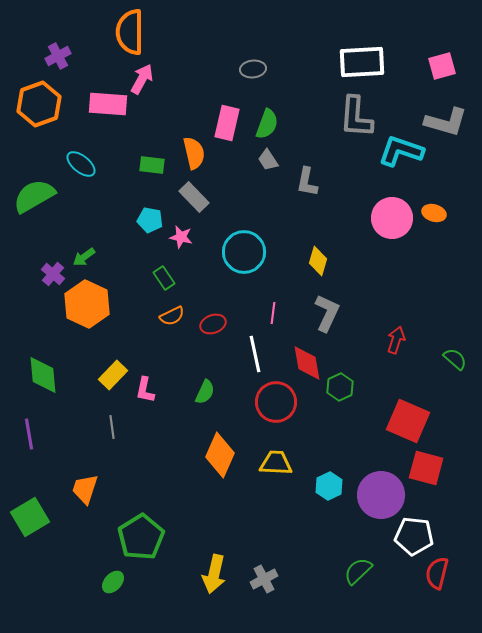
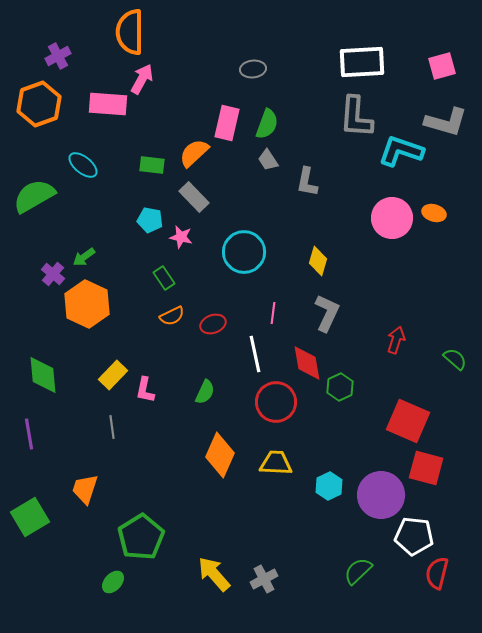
orange semicircle at (194, 153): rotated 120 degrees counterclockwise
cyan ellipse at (81, 164): moved 2 px right, 1 px down
yellow arrow at (214, 574): rotated 126 degrees clockwise
